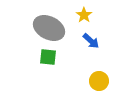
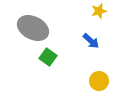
yellow star: moved 15 px right, 4 px up; rotated 21 degrees clockwise
gray ellipse: moved 16 px left
green square: rotated 30 degrees clockwise
